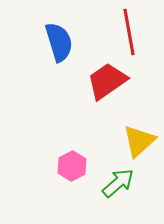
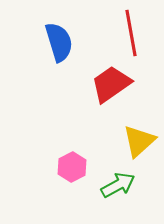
red line: moved 2 px right, 1 px down
red trapezoid: moved 4 px right, 3 px down
pink hexagon: moved 1 px down
green arrow: moved 2 px down; rotated 12 degrees clockwise
